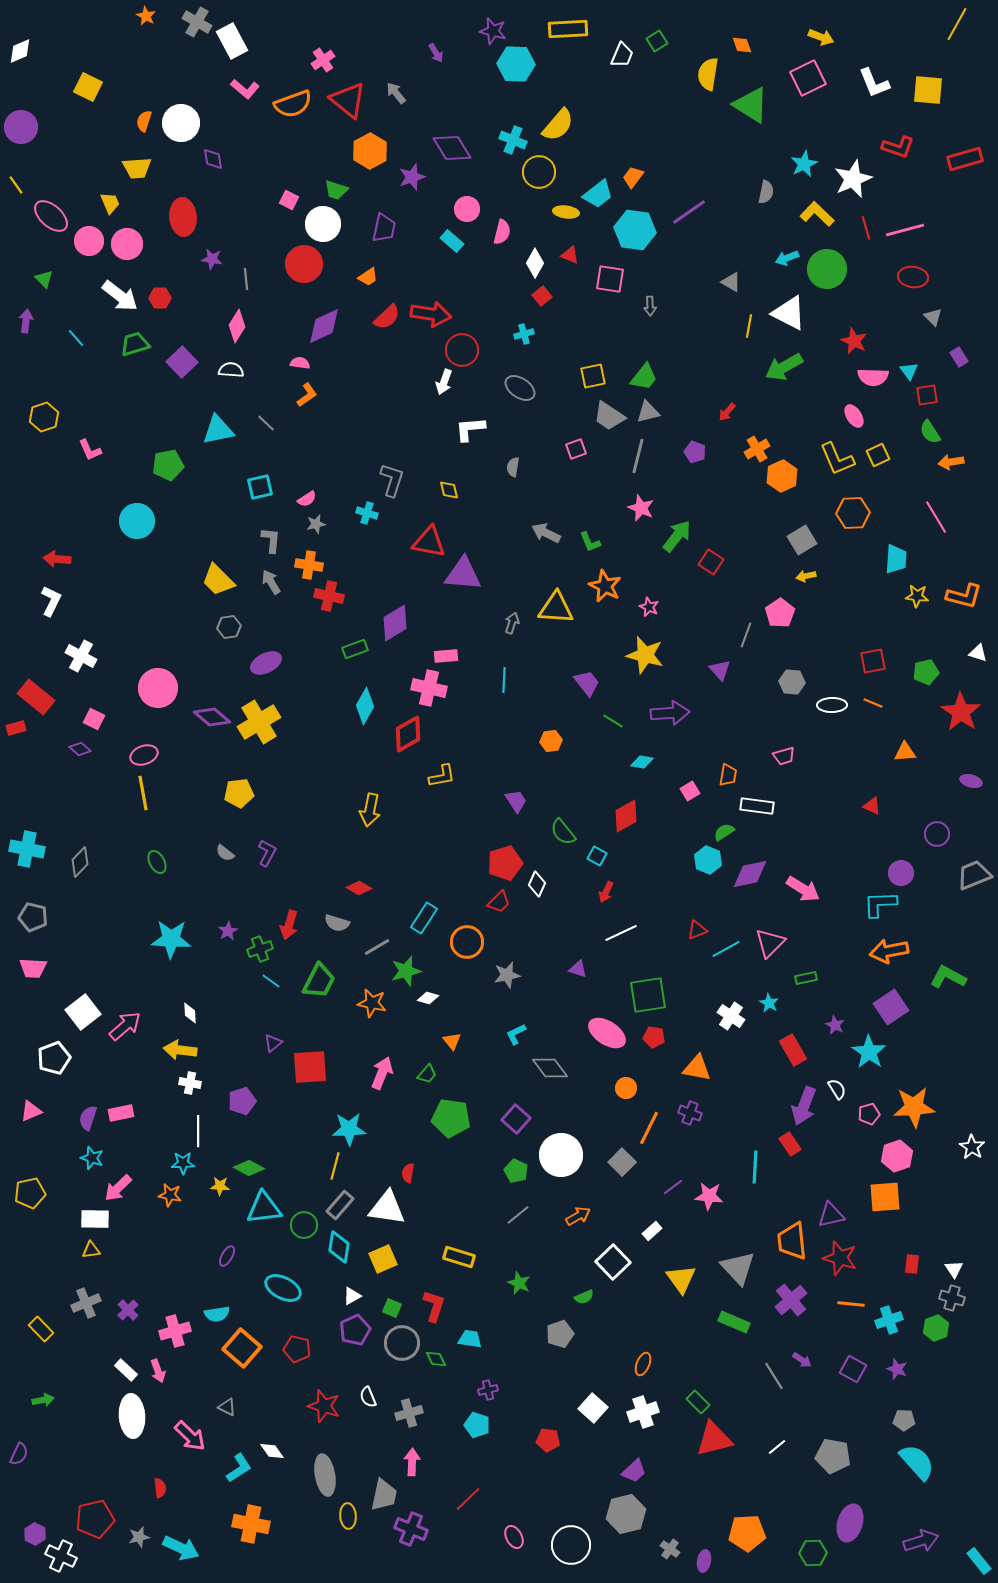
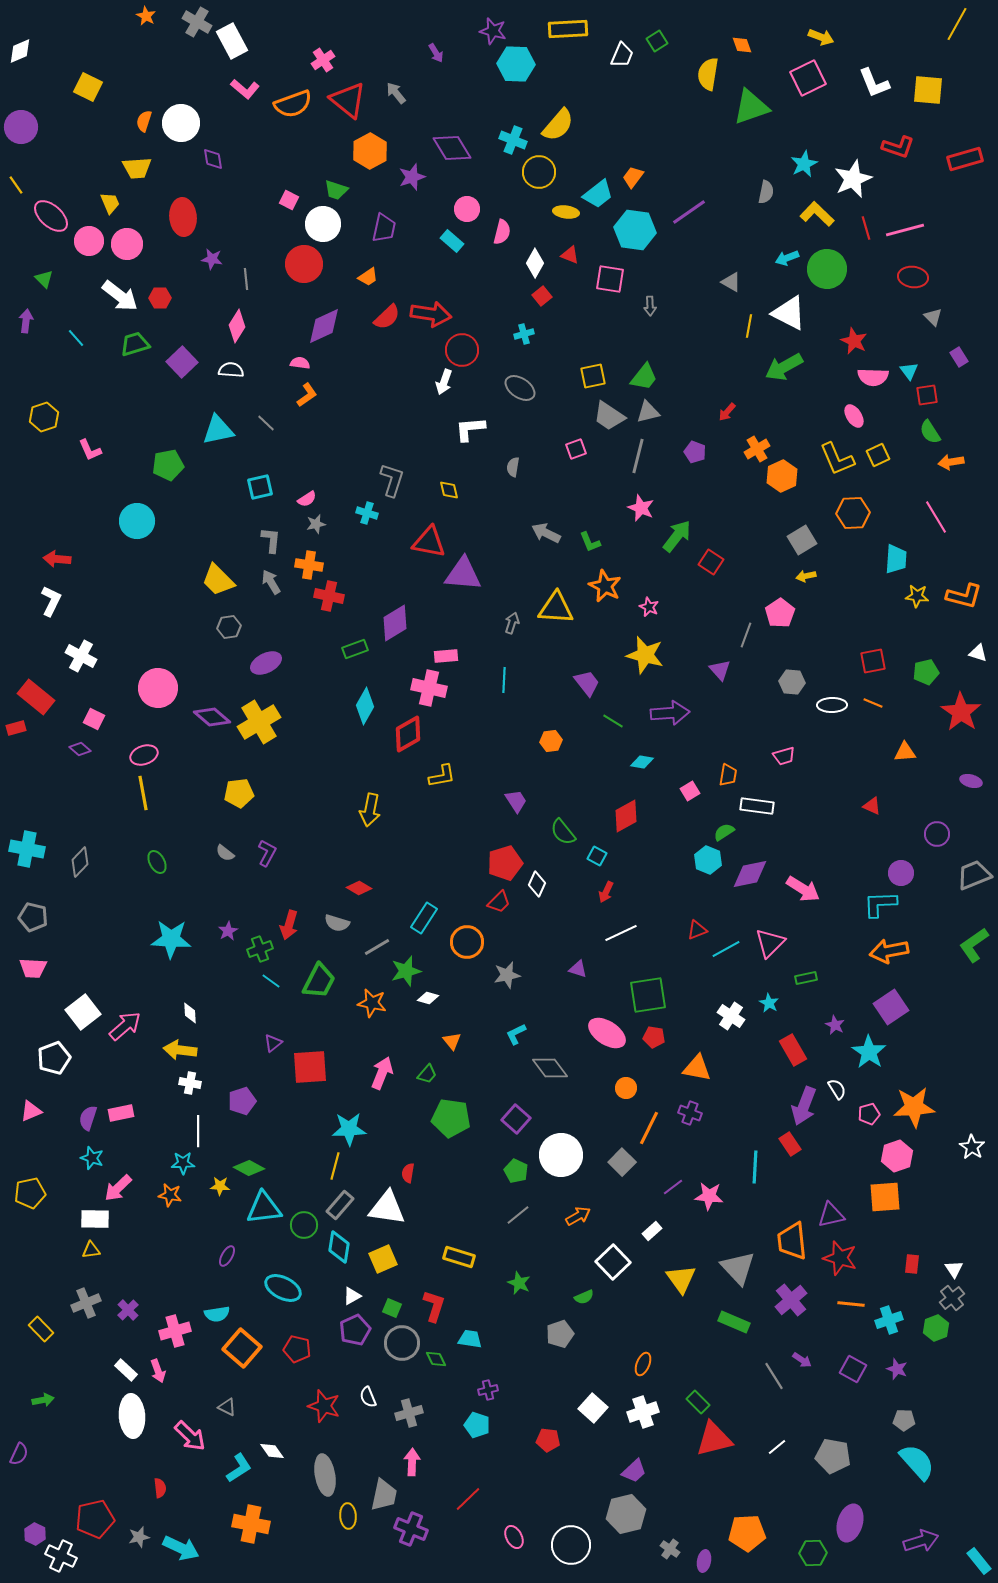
green triangle at (751, 105): moved 2 px down; rotated 51 degrees counterclockwise
green L-shape at (948, 977): moved 26 px right, 32 px up; rotated 63 degrees counterclockwise
gray cross at (952, 1298): rotated 35 degrees clockwise
